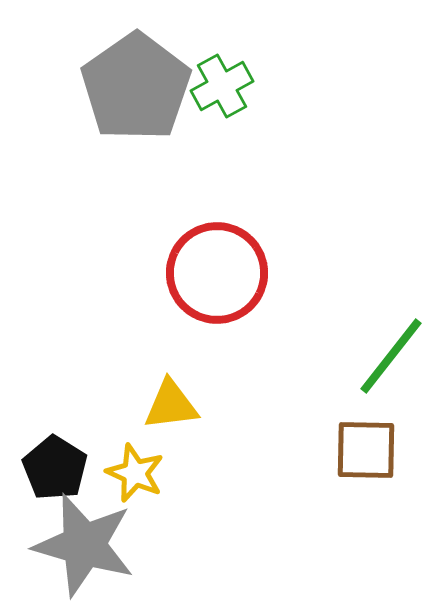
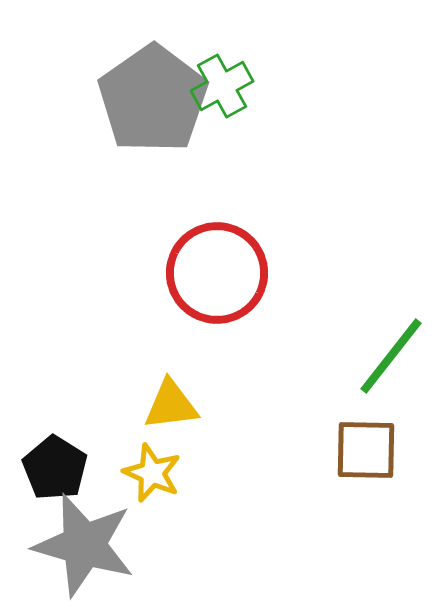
gray pentagon: moved 17 px right, 12 px down
yellow star: moved 17 px right
